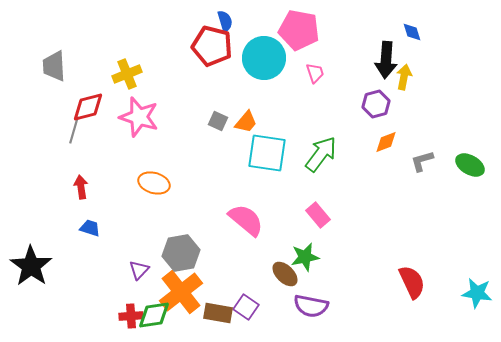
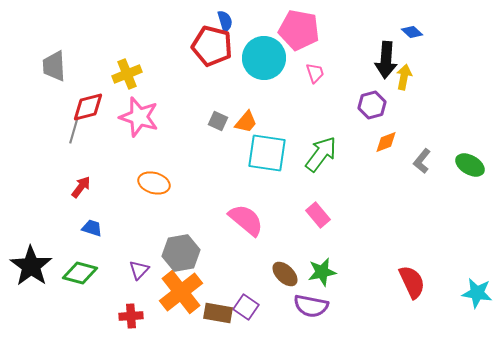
blue diamond: rotated 30 degrees counterclockwise
purple hexagon: moved 4 px left, 1 px down
gray L-shape: rotated 35 degrees counterclockwise
red arrow: rotated 45 degrees clockwise
blue trapezoid: moved 2 px right
green star: moved 17 px right, 15 px down
green diamond: moved 74 px left, 42 px up; rotated 24 degrees clockwise
